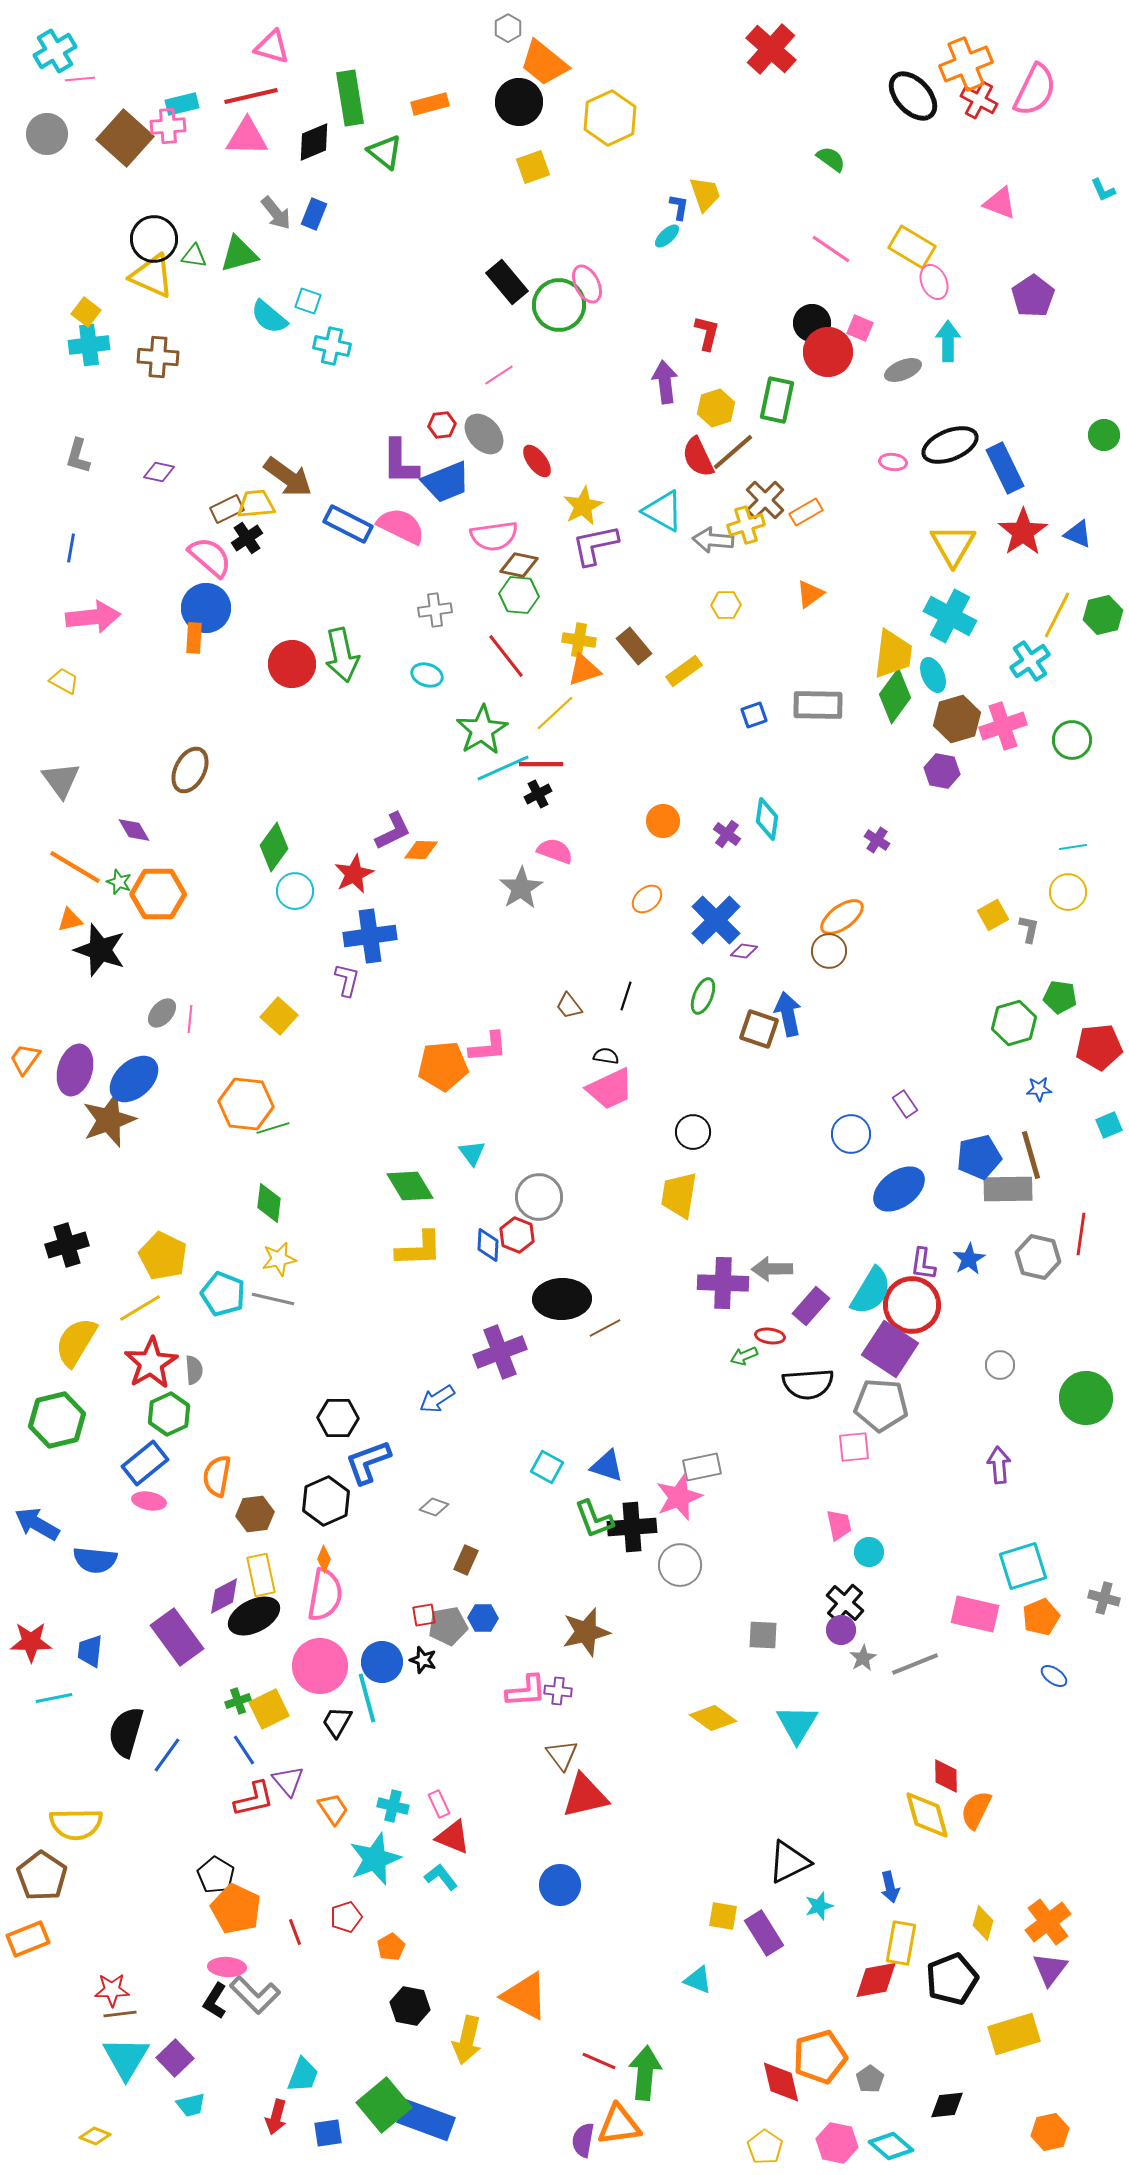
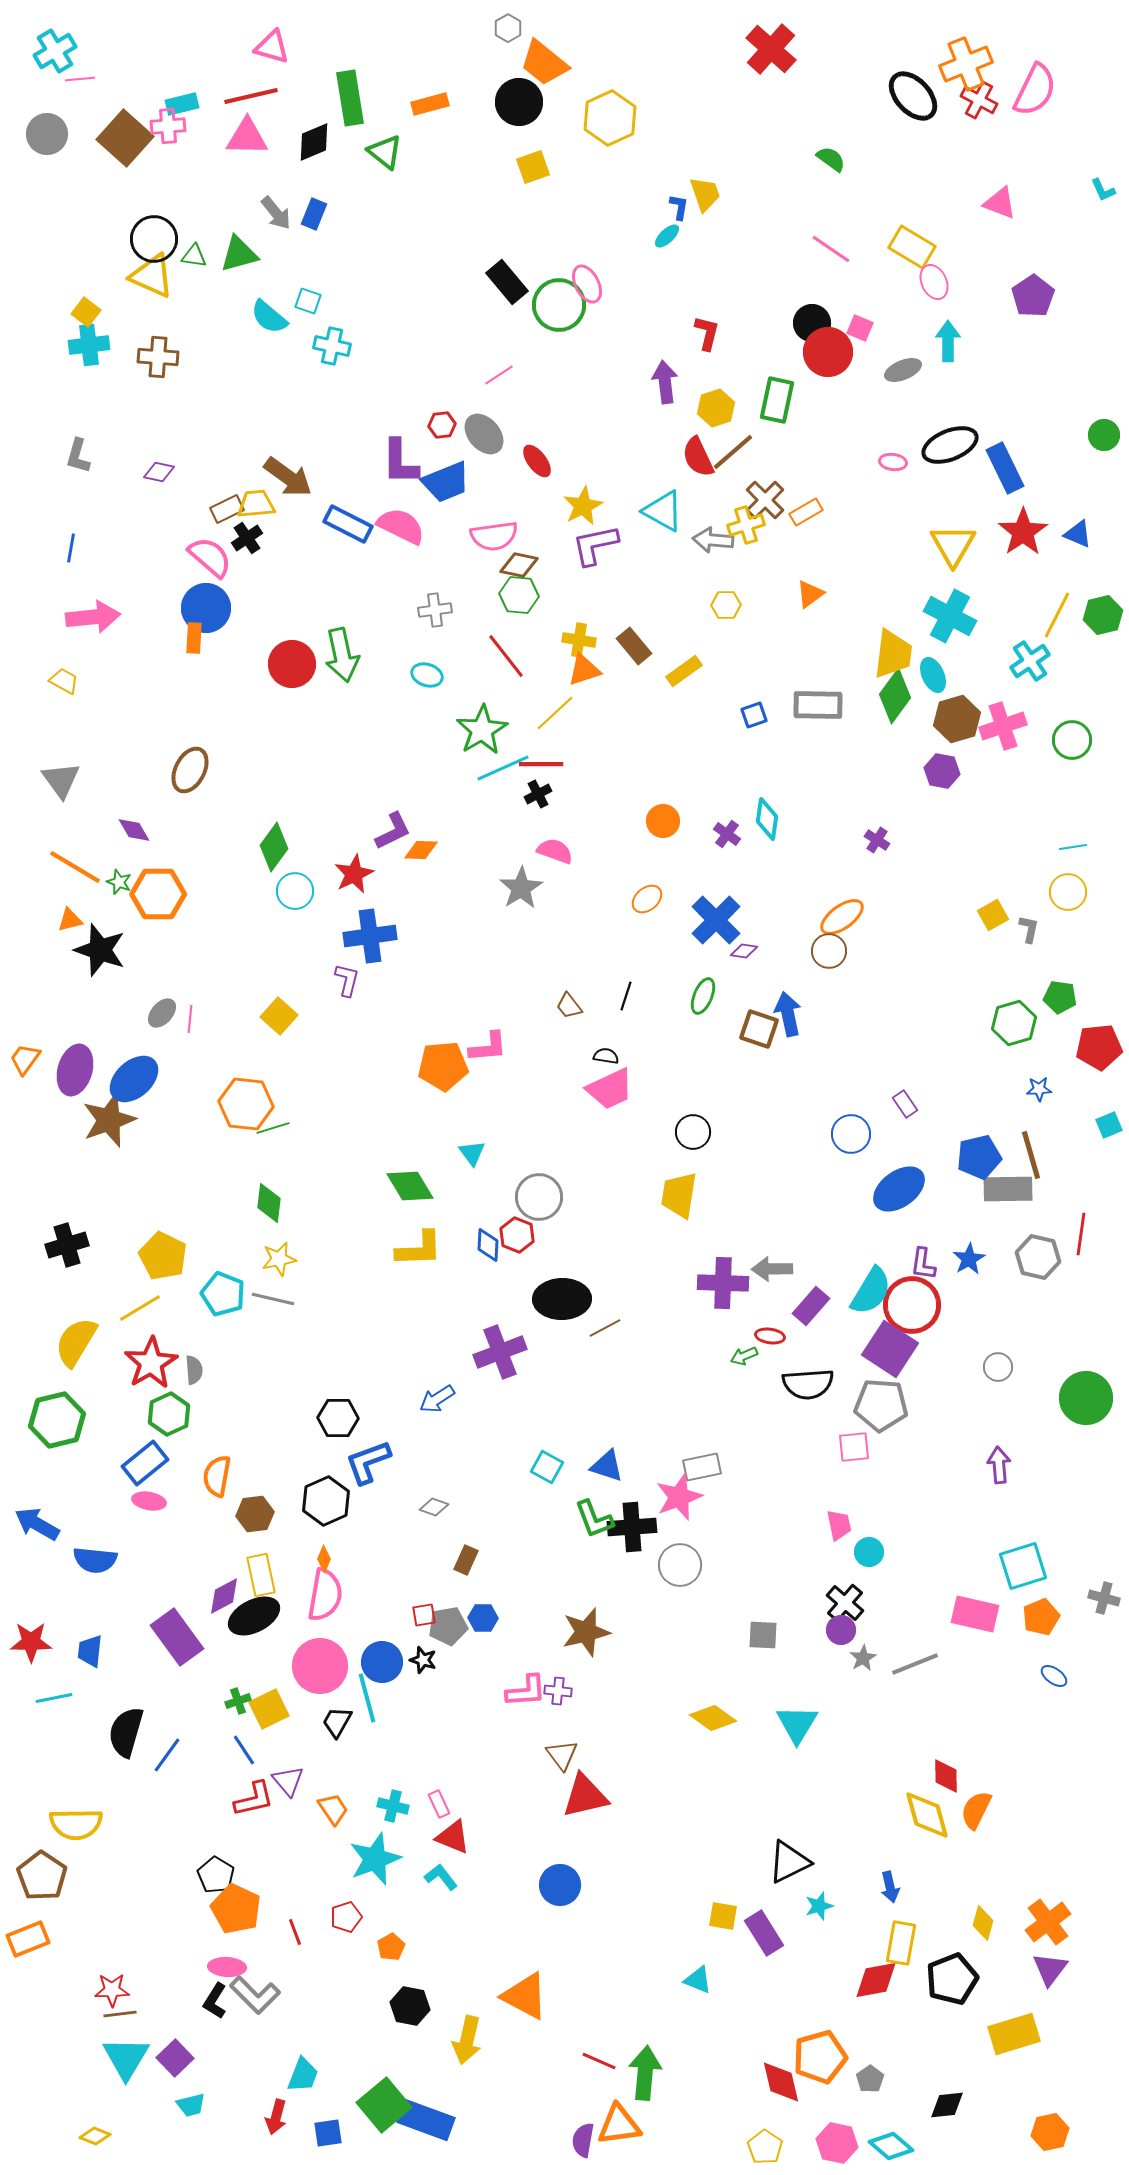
gray circle at (1000, 1365): moved 2 px left, 2 px down
